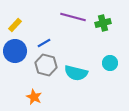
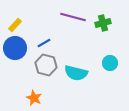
blue circle: moved 3 px up
orange star: moved 1 px down
